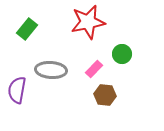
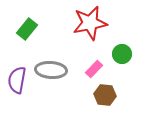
red star: moved 2 px right, 1 px down
purple semicircle: moved 10 px up
